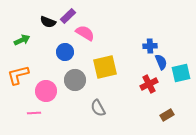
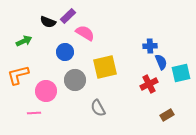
green arrow: moved 2 px right, 1 px down
